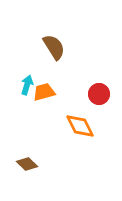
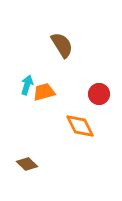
brown semicircle: moved 8 px right, 2 px up
